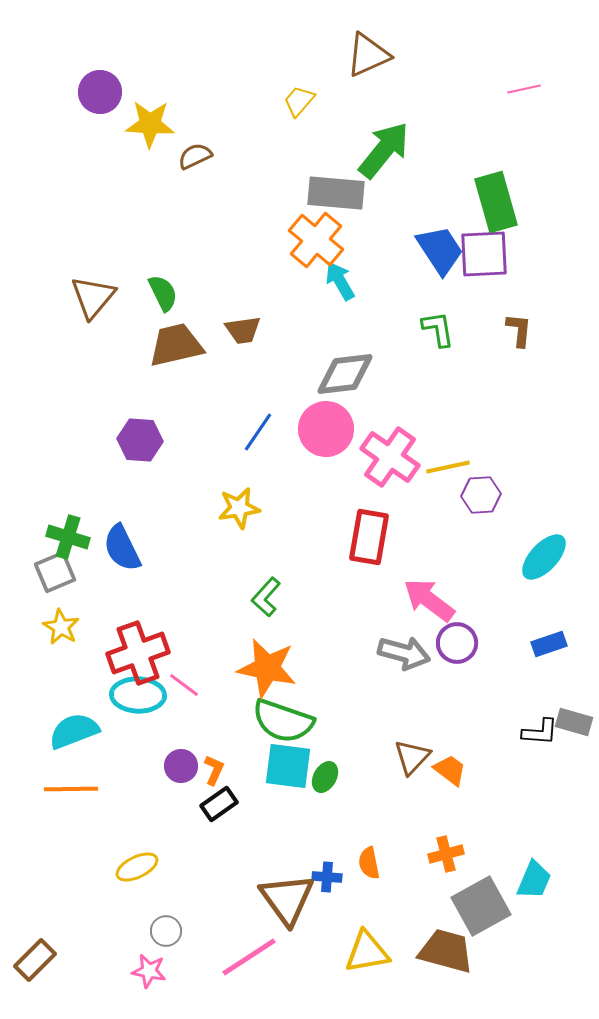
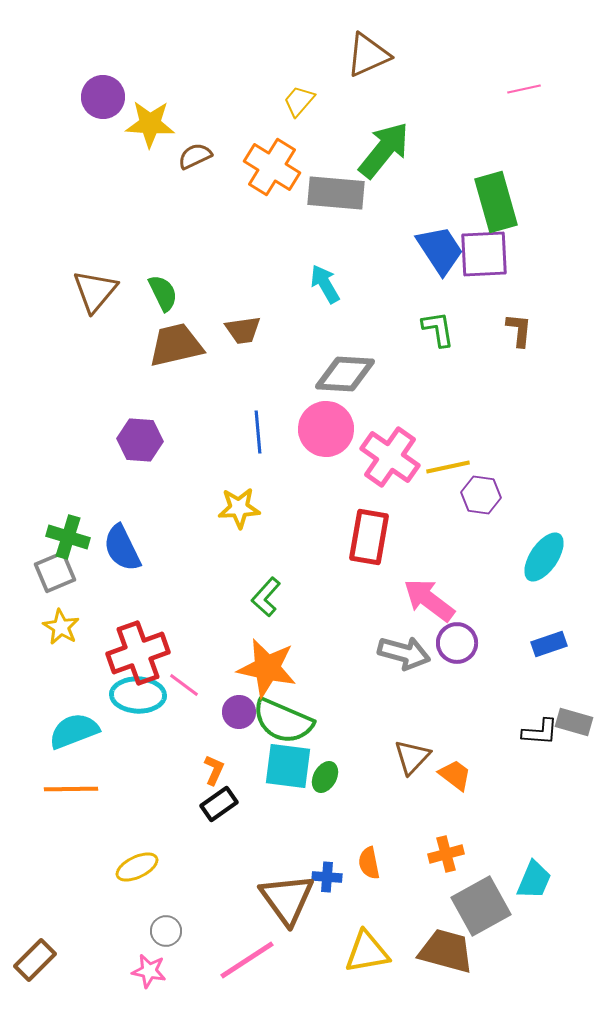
purple circle at (100, 92): moved 3 px right, 5 px down
orange cross at (316, 240): moved 44 px left, 73 px up; rotated 8 degrees counterclockwise
cyan arrow at (340, 281): moved 15 px left, 3 px down
brown triangle at (93, 297): moved 2 px right, 6 px up
gray diamond at (345, 374): rotated 10 degrees clockwise
blue line at (258, 432): rotated 39 degrees counterclockwise
purple hexagon at (481, 495): rotated 12 degrees clockwise
yellow star at (239, 508): rotated 6 degrees clockwise
cyan ellipse at (544, 557): rotated 9 degrees counterclockwise
green semicircle at (283, 721): rotated 4 degrees clockwise
purple circle at (181, 766): moved 58 px right, 54 px up
orange trapezoid at (450, 770): moved 5 px right, 5 px down
pink line at (249, 957): moved 2 px left, 3 px down
